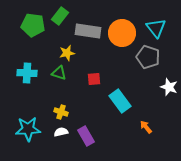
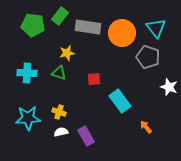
gray rectangle: moved 4 px up
yellow cross: moved 2 px left
cyan star: moved 11 px up
